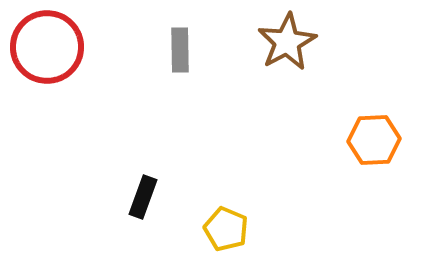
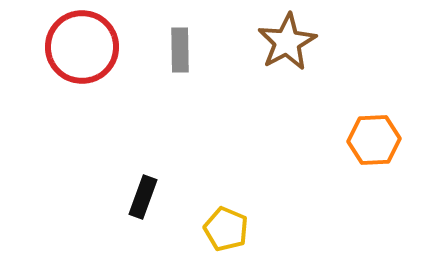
red circle: moved 35 px right
